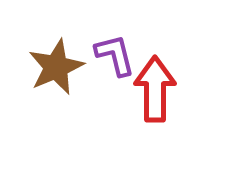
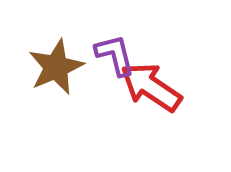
red arrow: moved 4 px left, 2 px up; rotated 56 degrees counterclockwise
